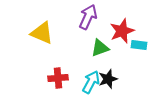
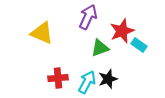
cyan rectangle: rotated 28 degrees clockwise
cyan arrow: moved 4 px left
